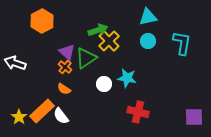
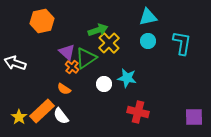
orange hexagon: rotated 15 degrees clockwise
yellow cross: moved 2 px down
orange cross: moved 7 px right
